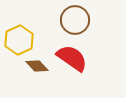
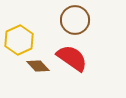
brown diamond: moved 1 px right
